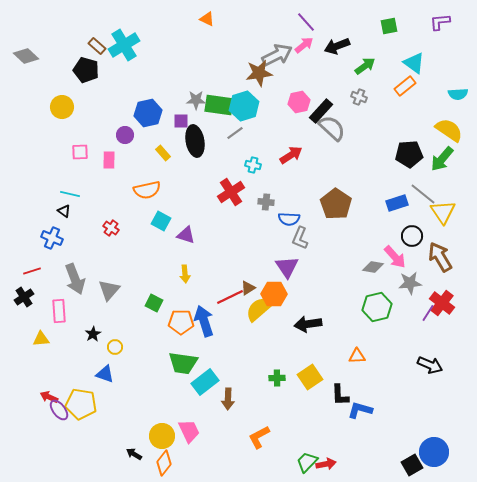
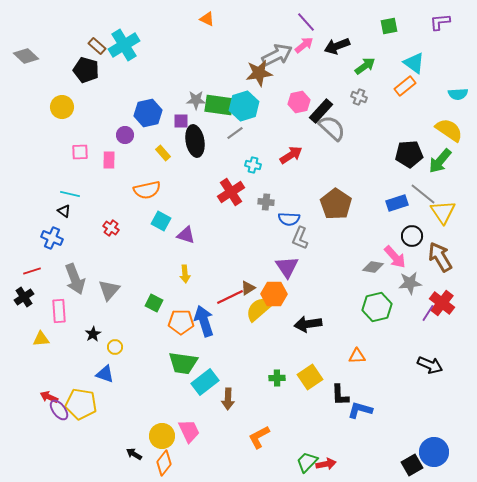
green arrow at (442, 159): moved 2 px left, 2 px down
